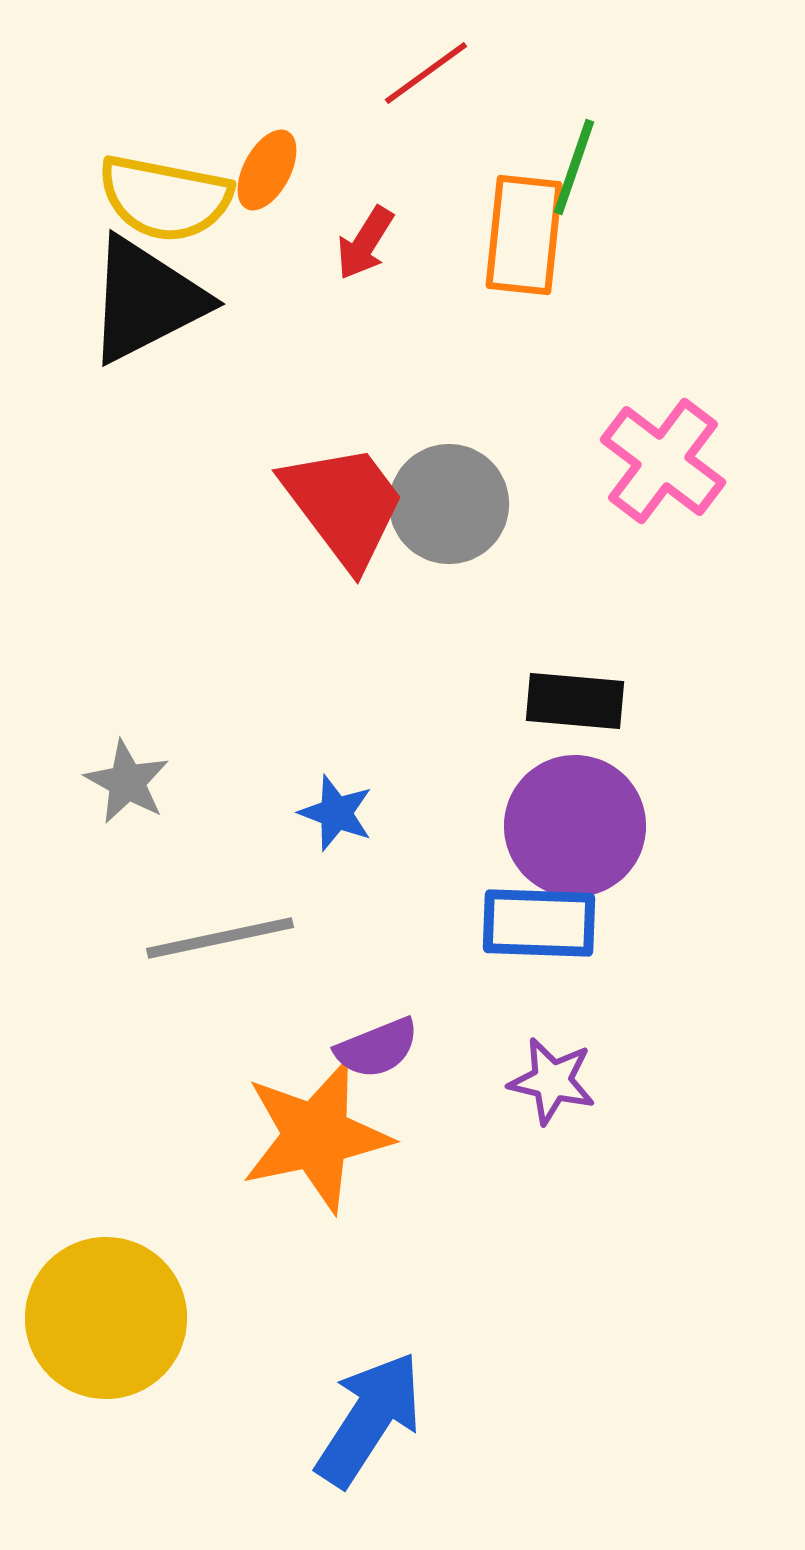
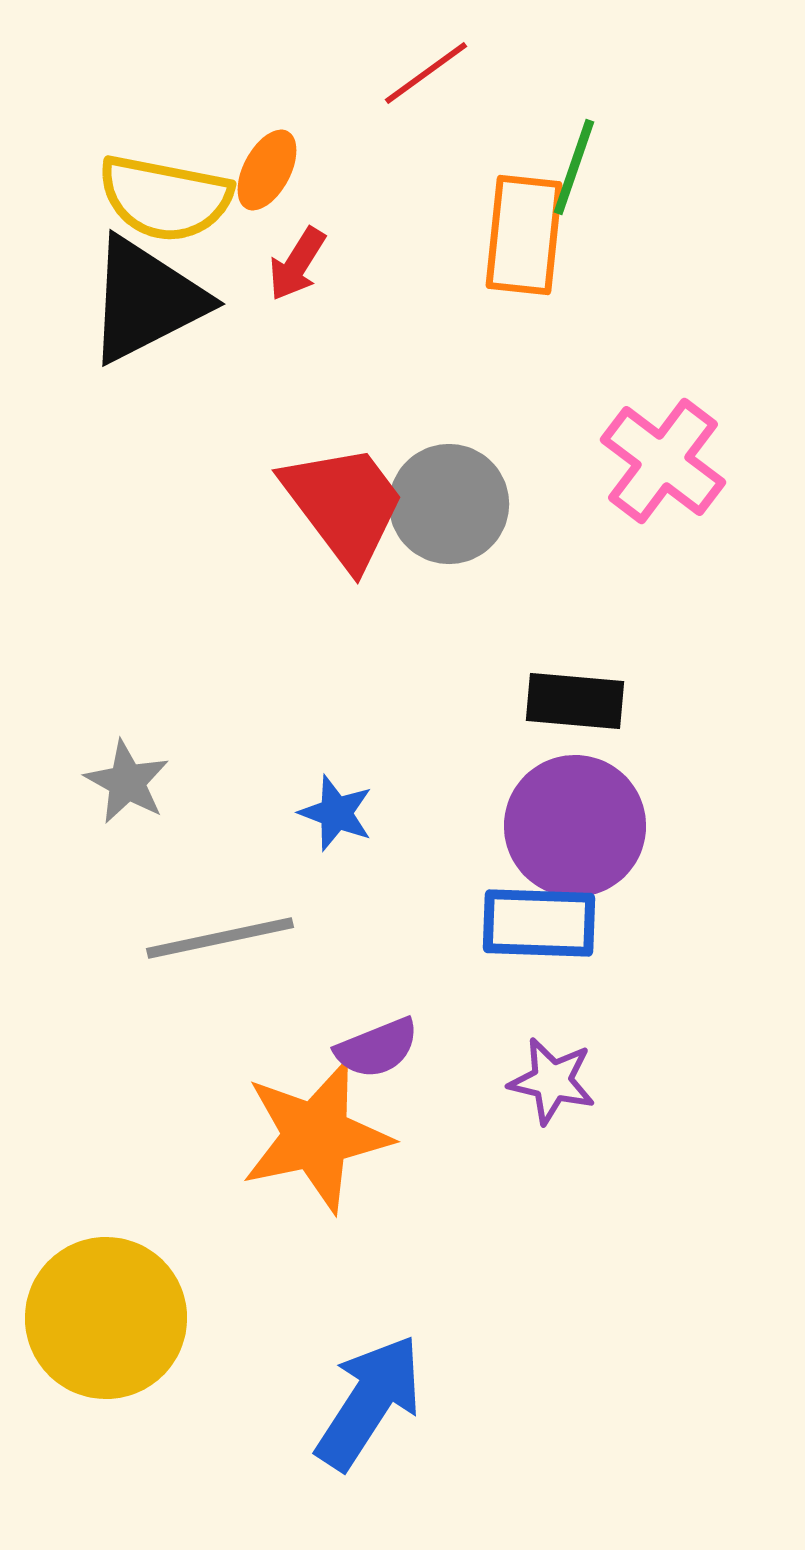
red arrow: moved 68 px left, 21 px down
blue arrow: moved 17 px up
